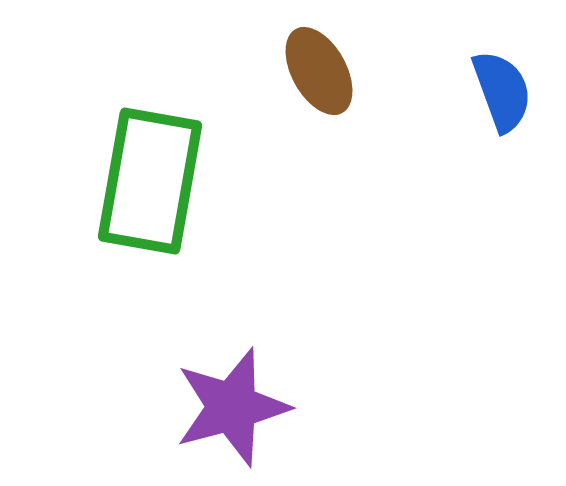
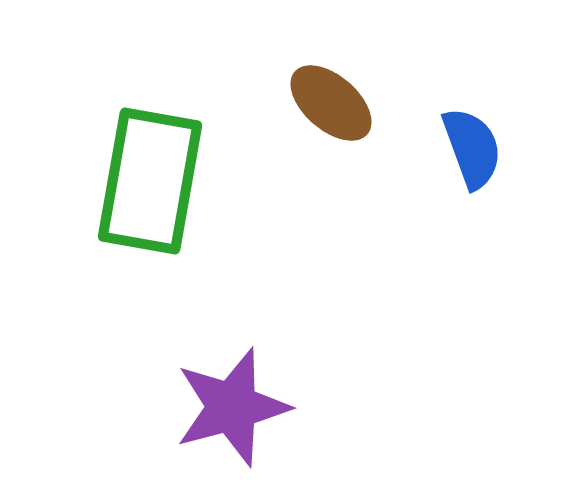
brown ellipse: moved 12 px right, 32 px down; rotated 20 degrees counterclockwise
blue semicircle: moved 30 px left, 57 px down
